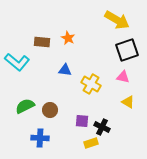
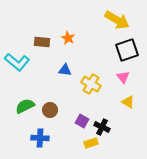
pink triangle: rotated 40 degrees clockwise
purple square: rotated 24 degrees clockwise
